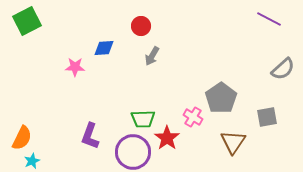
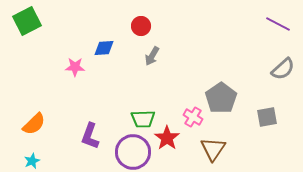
purple line: moved 9 px right, 5 px down
orange semicircle: moved 12 px right, 14 px up; rotated 20 degrees clockwise
brown triangle: moved 20 px left, 7 px down
